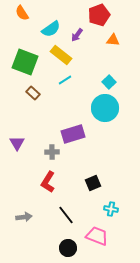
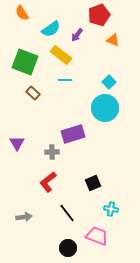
orange triangle: rotated 16 degrees clockwise
cyan line: rotated 32 degrees clockwise
red L-shape: rotated 20 degrees clockwise
black line: moved 1 px right, 2 px up
